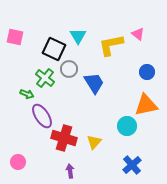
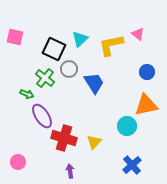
cyan triangle: moved 2 px right, 3 px down; rotated 18 degrees clockwise
